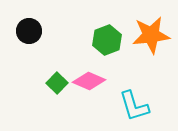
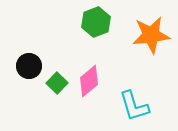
black circle: moved 35 px down
green hexagon: moved 11 px left, 18 px up
pink diamond: rotated 64 degrees counterclockwise
